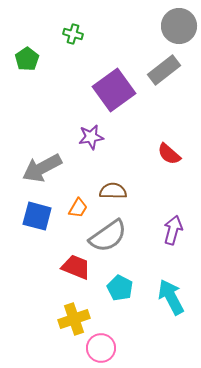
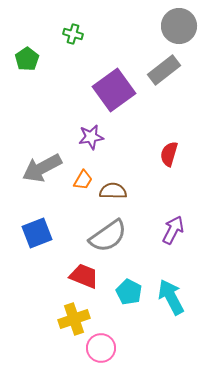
red semicircle: rotated 65 degrees clockwise
orange trapezoid: moved 5 px right, 28 px up
blue square: moved 17 px down; rotated 36 degrees counterclockwise
purple arrow: rotated 12 degrees clockwise
red trapezoid: moved 8 px right, 9 px down
cyan pentagon: moved 9 px right, 4 px down
